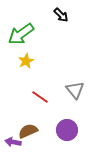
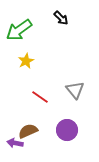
black arrow: moved 3 px down
green arrow: moved 2 px left, 4 px up
purple arrow: moved 2 px right, 1 px down
